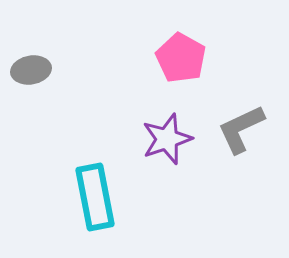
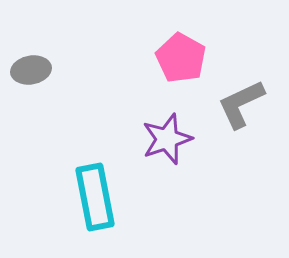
gray L-shape: moved 25 px up
